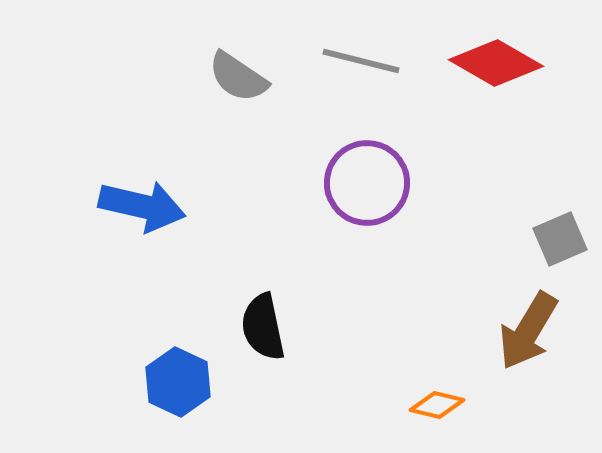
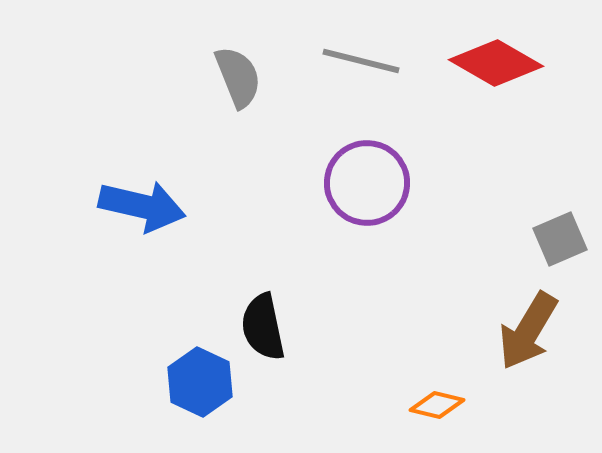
gray semicircle: rotated 146 degrees counterclockwise
blue hexagon: moved 22 px right
